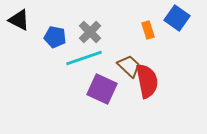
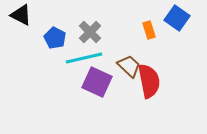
black triangle: moved 2 px right, 5 px up
orange rectangle: moved 1 px right
blue pentagon: moved 1 px down; rotated 15 degrees clockwise
cyan line: rotated 6 degrees clockwise
red semicircle: moved 2 px right
purple square: moved 5 px left, 7 px up
